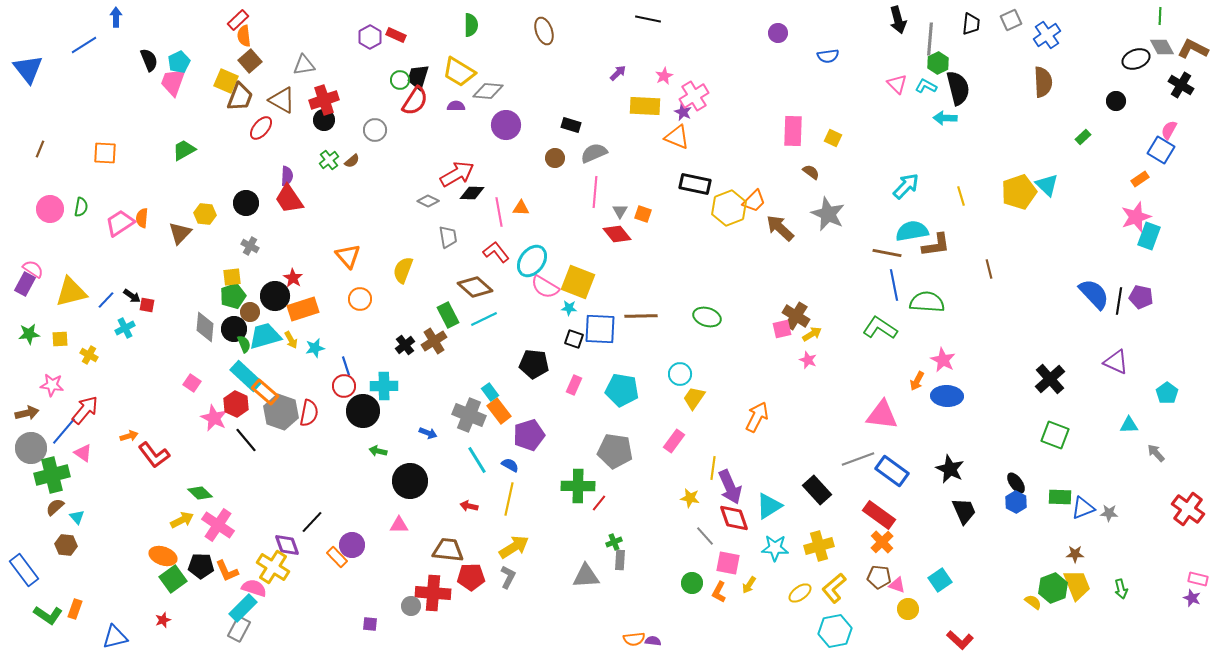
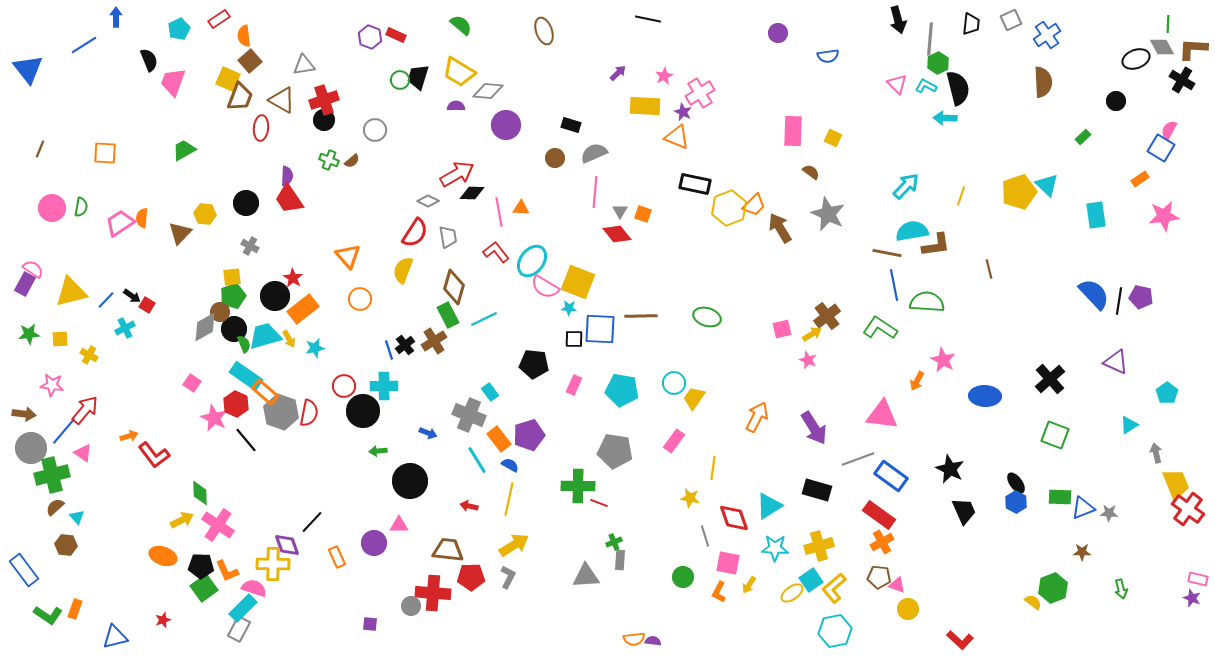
green line at (1160, 16): moved 8 px right, 8 px down
red rectangle at (238, 20): moved 19 px left, 1 px up; rotated 10 degrees clockwise
green semicircle at (471, 25): moved 10 px left; rotated 50 degrees counterclockwise
purple hexagon at (370, 37): rotated 10 degrees counterclockwise
brown L-shape at (1193, 49): rotated 24 degrees counterclockwise
cyan pentagon at (179, 62): moved 33 px up
yellow square at (226, 81): moved 2 px right, 2 px up
black cross at (1181, 85): moved 1 px right, 5 px up
pink cross at (694, 96): moved 6 px right, 3 px up
red semicircle at (415, 101): moved 132 px down
red ellipse at (261, 128): rotated 35 degrees counterclockwise
blue square at (1161, 150): moved 2 px up
green cross at (329, 160): rotated 30 degrees counterclockwise
yellow line at (961, 196): rotated 36 degrees clockwise
orange trapezoid at (754, 201): moved 4 px down
pink circle at (50, 209): moved 2 px right, 1 px up
pink star at (1136, 217): moved 28 px right, 1 px up; rotated 12 degrees clockwise
brown arrow at (780, 228): rotated 16 degrees clockwise
cyan rectangle at (1149, 236): moved 53 px left, 21 px up; rotated 28 degrees counterclockwise
brown diamond at (475, 287): moved 21 px left; rotated 64 degrees clockwise
red square at (147, 305): rotated 21 degrees clockwise
orange rectangle at (303, 309): rotated 20 degrees counterclockwise
brown circle at (250, 312): moved 30 px left
brown cross at (796, 316): moved 31 px right; rotated 20 degrees clockwise
gray diamond at (205, 327): rotated 56 degrees clockwise
black square at (574, 339): rotated 18 degrees counterclockwise
yellow arrow at (291, 340): moved 2 px left, 1 px up
blue line at (346, 366): moved 43 px right, 16 px up
cyan circle at (680, 374): moved 6 px left, 9 px down
cyan rectangle at (246, 376): rotated 8 degrees counterclockwise
blue ellipse at (947, 396): moved 38 px right
orange rectangle at (499, 411): moved 28 px down
brown arrow at (27, 413): moved 3 px left, 1 px down; rotated 20 degrees clockwise
cyan triangle at (1129, 425): rotated 30 degrees counterclockwise
green arrow at (378, 451): rotated 18 degrees counterclockwise
gray arrow at (1156, 453): rotated 30 degrees clockwise
blue rectangle at (892, 471): moved 1 px left, 5 px down
purple arrow at (730, 487): moved 84 px right, 59 px up; rotated 8 degrees counterclockwise
black rectangle at (817, 490): rotated 32 degrees counterclockwise
green diamond at (200, 493): rotated 45 degrees clockwise
red line at (599, 503): rotated 72 degrees clockwise
gray line at (705, 536): rotated 25 degrees clockwise
orange cross at (882, 542): rotated 15 degrees clockwise
purple circle at (352, 545): moved 22 px right, 2 px up
yellow arrow at (514, 547): moved 2 px up
brown star at (1075, 554): moved 7 px right, 2 px up
orange rectangle at (337, 557): rotated 20 degrees clockwise
yellow cross at (273, 567): moved 3 px up; rotated 32 degrees counterclockwise
green square at (173, 579): moved 31 px right, 9 px down
cyan square at (940, 580): moved 129 px left
green circle at (692, 583): moved 9 px left, 6 px up
yellow trapezoid at (1077, 585): moved 99 px right, 101 px up
yellow ellipse at (800, 593): moved 8 px left
